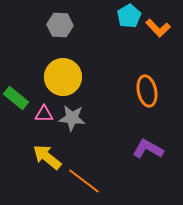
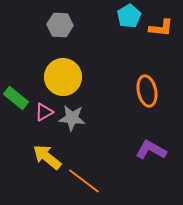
orange L-shape: moved 3 px right; rotated 40 degrees counterclockwise
pink triangle: moved 2 px up; rotated 30 degrees counterclockwise
purple L-shape: moved 3 px right, 1 px down
